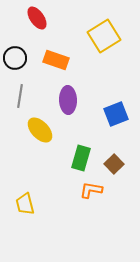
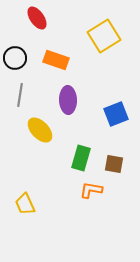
gray line: moved 1 px up
brown square: rotated 36 degrees counterclockwise
yellow trapezoid: rotated 10 degrees counterclockwise
